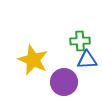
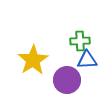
yellow star: rotated 16 degrees clockwise
purple circle: moved 3 px right, 2 px up
